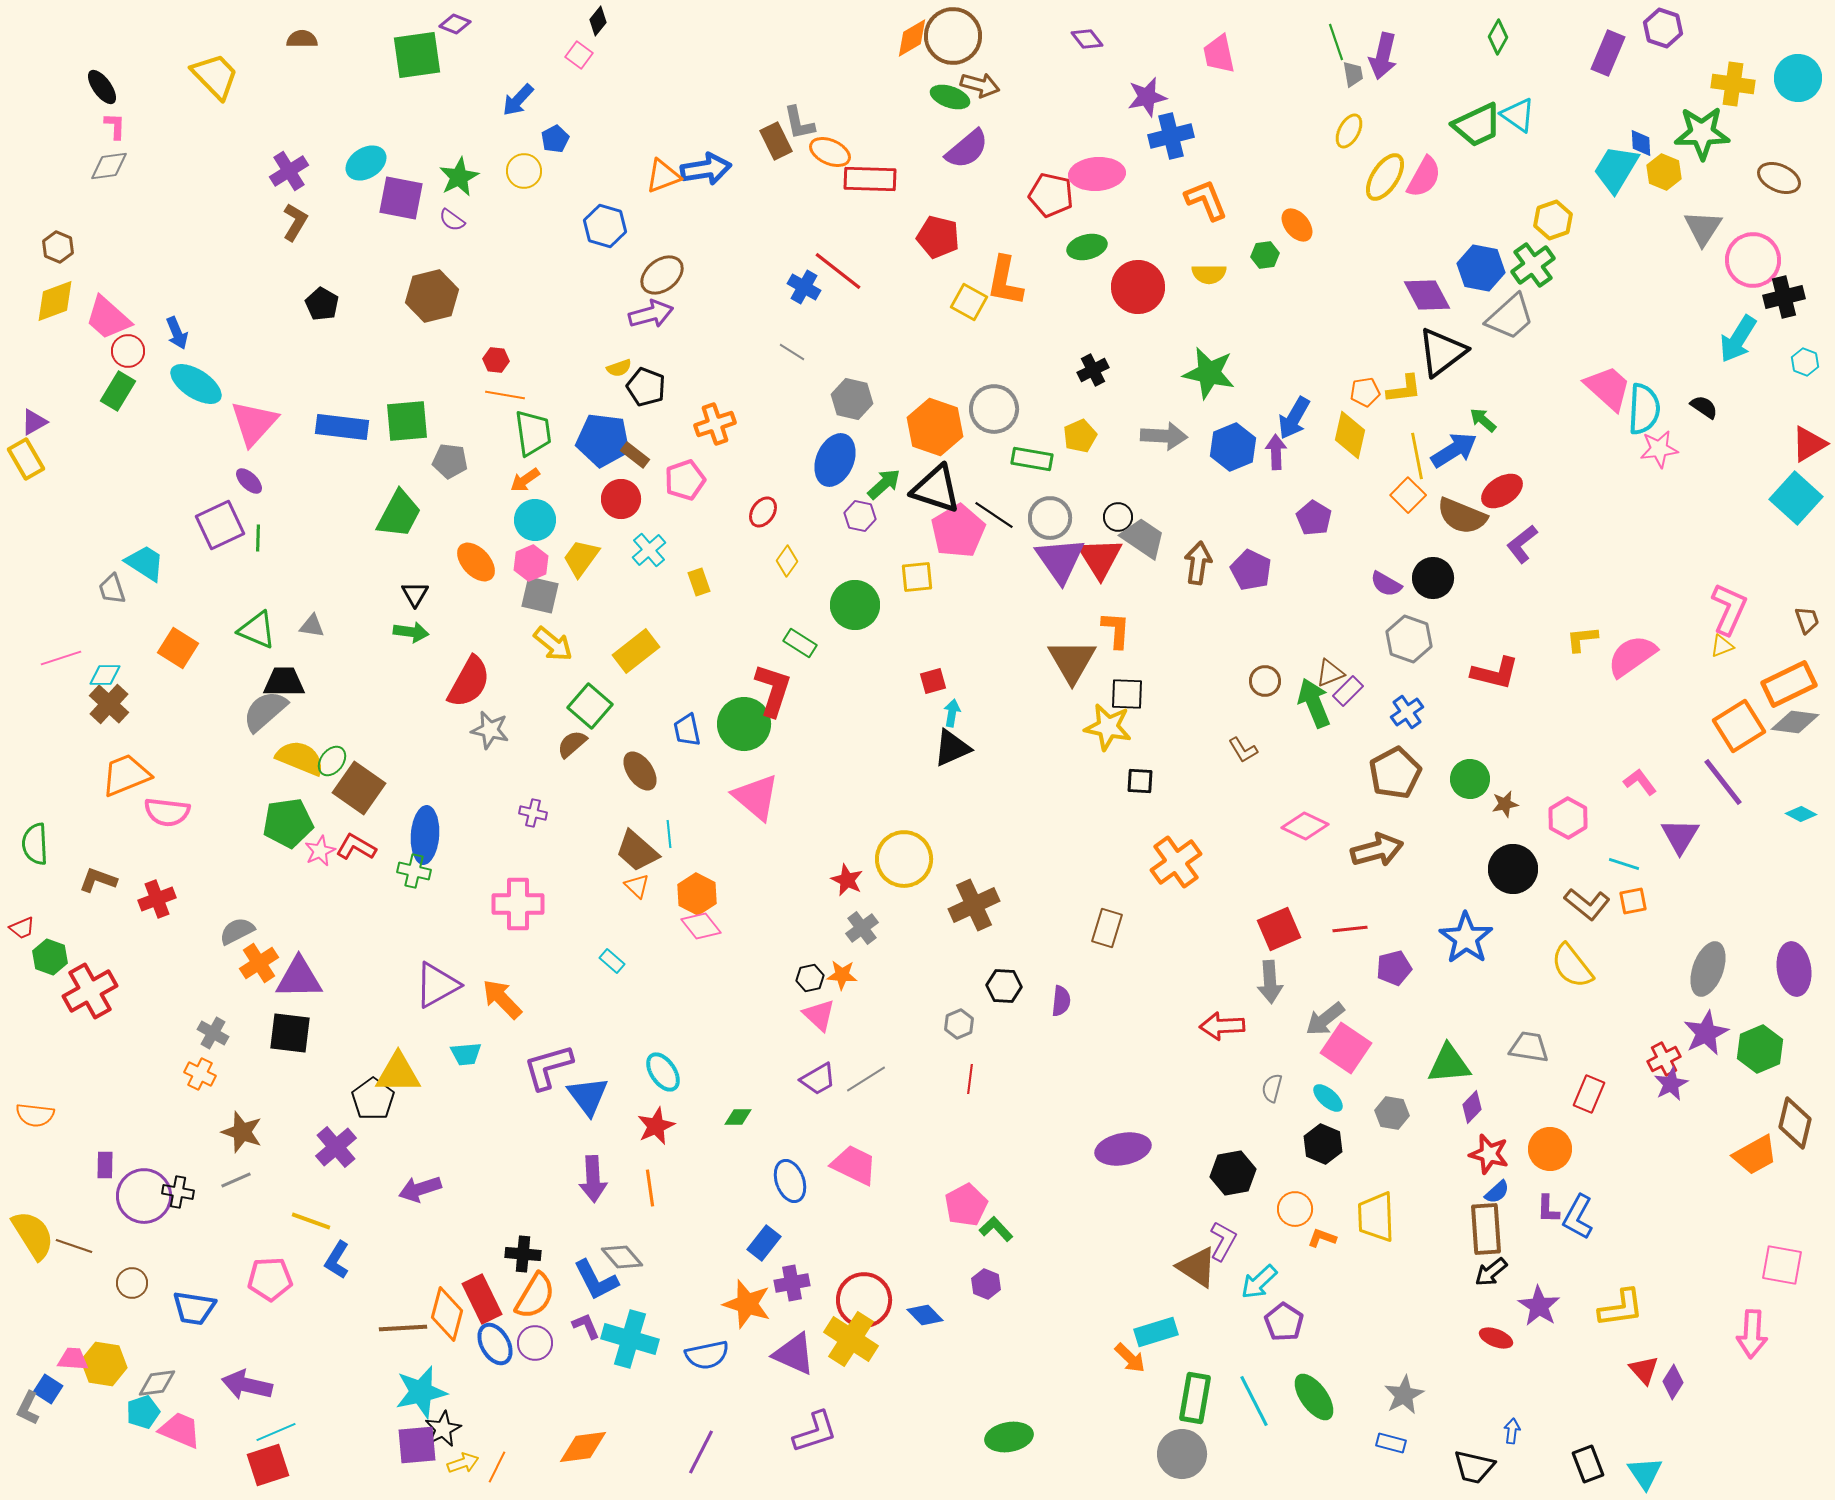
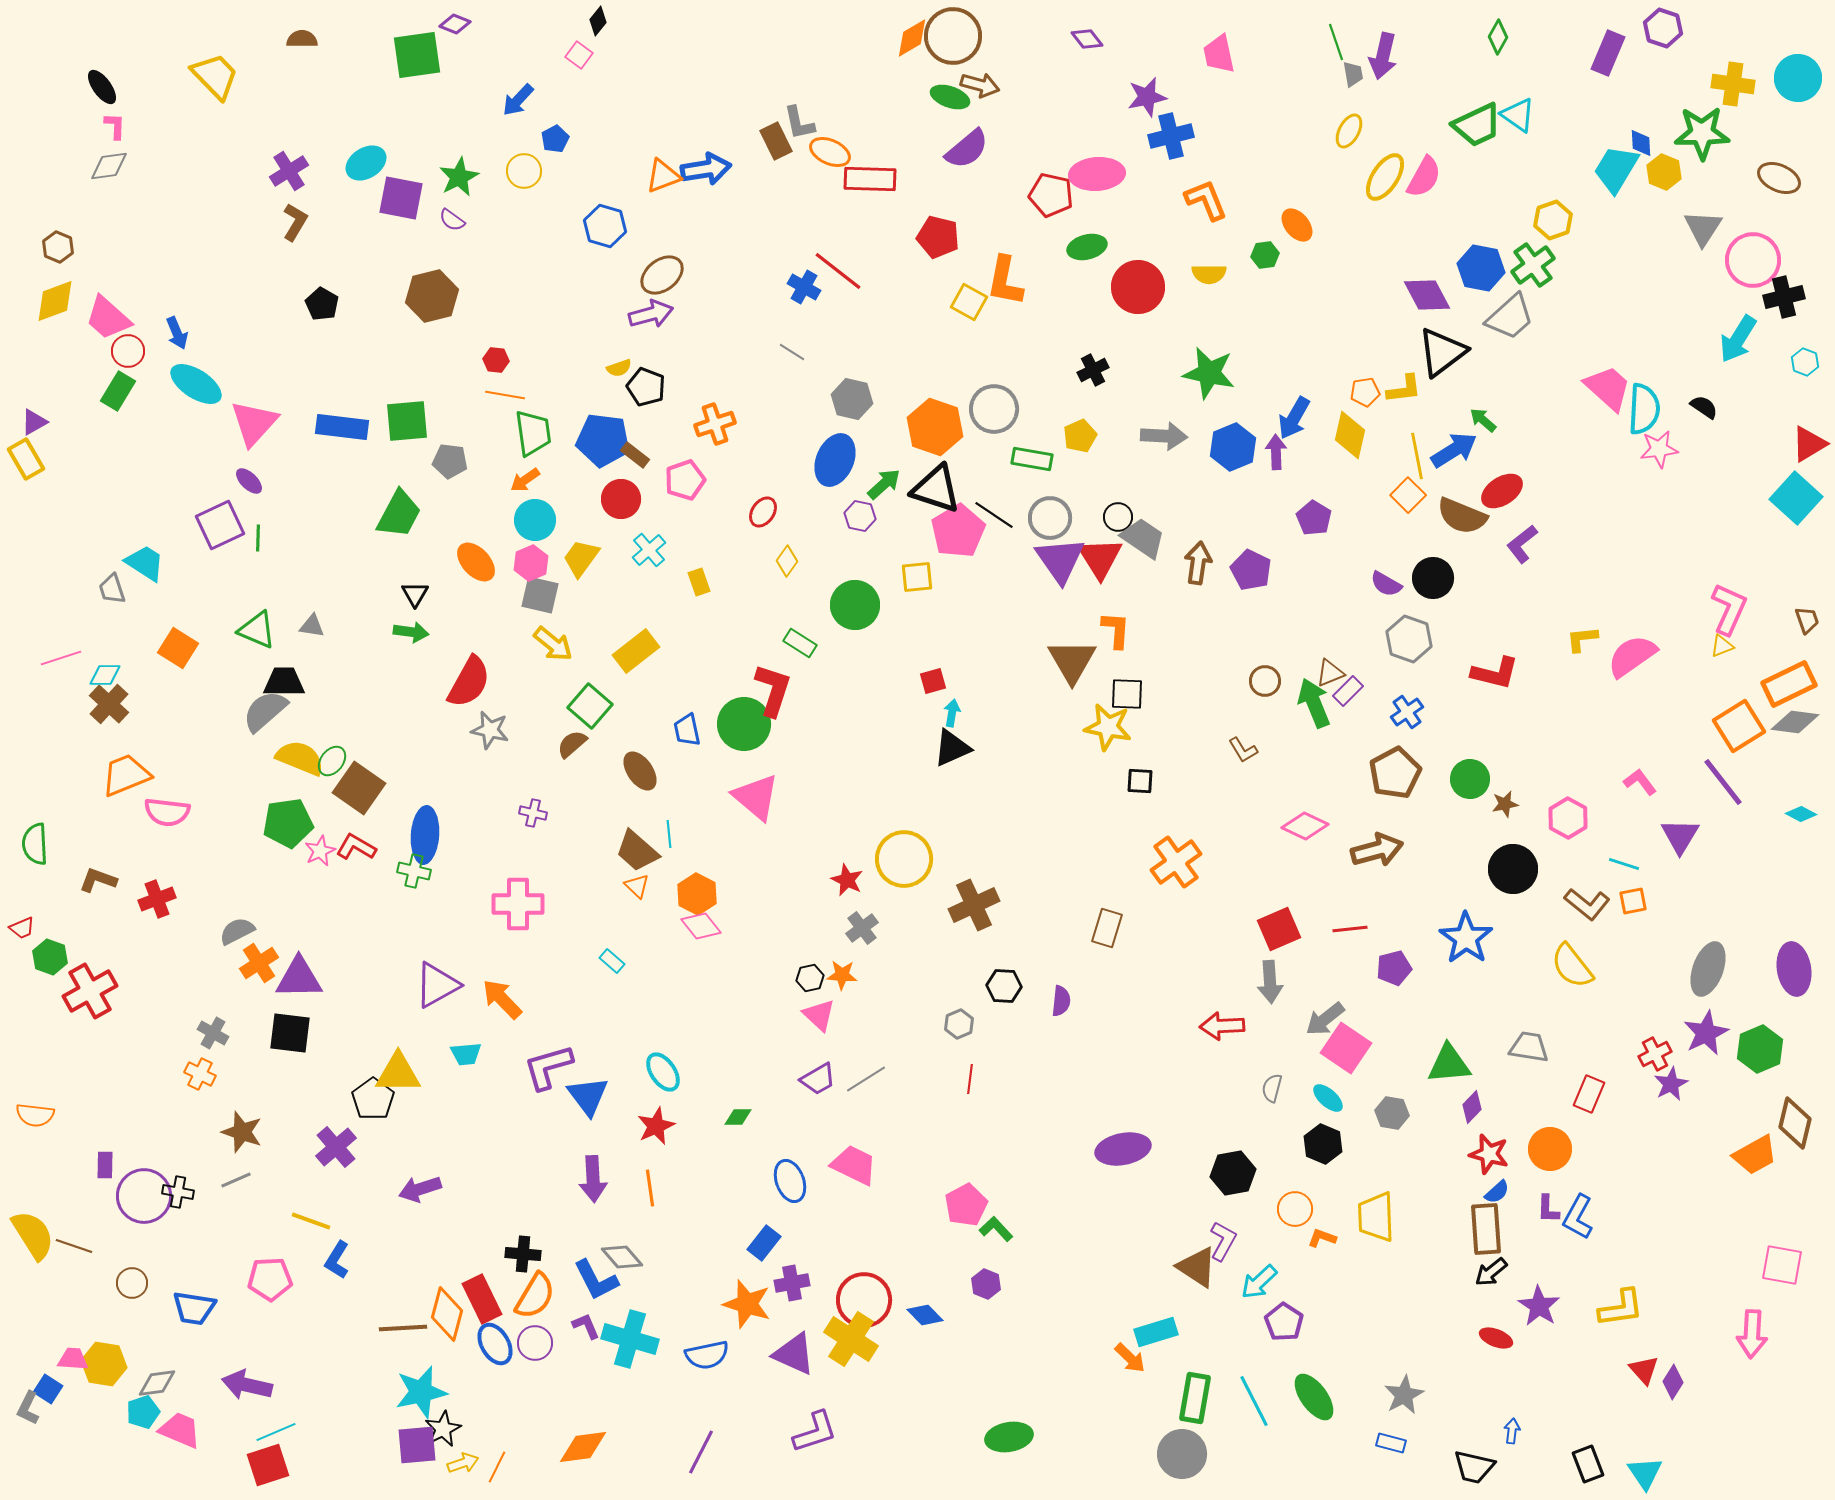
red cross at (1664, 1059): moved 9 px left, 5 px up
